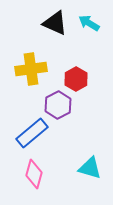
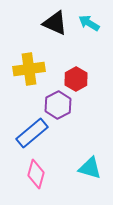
yellow cross: moved 2 px left
pink diamond: moved 2 px right
